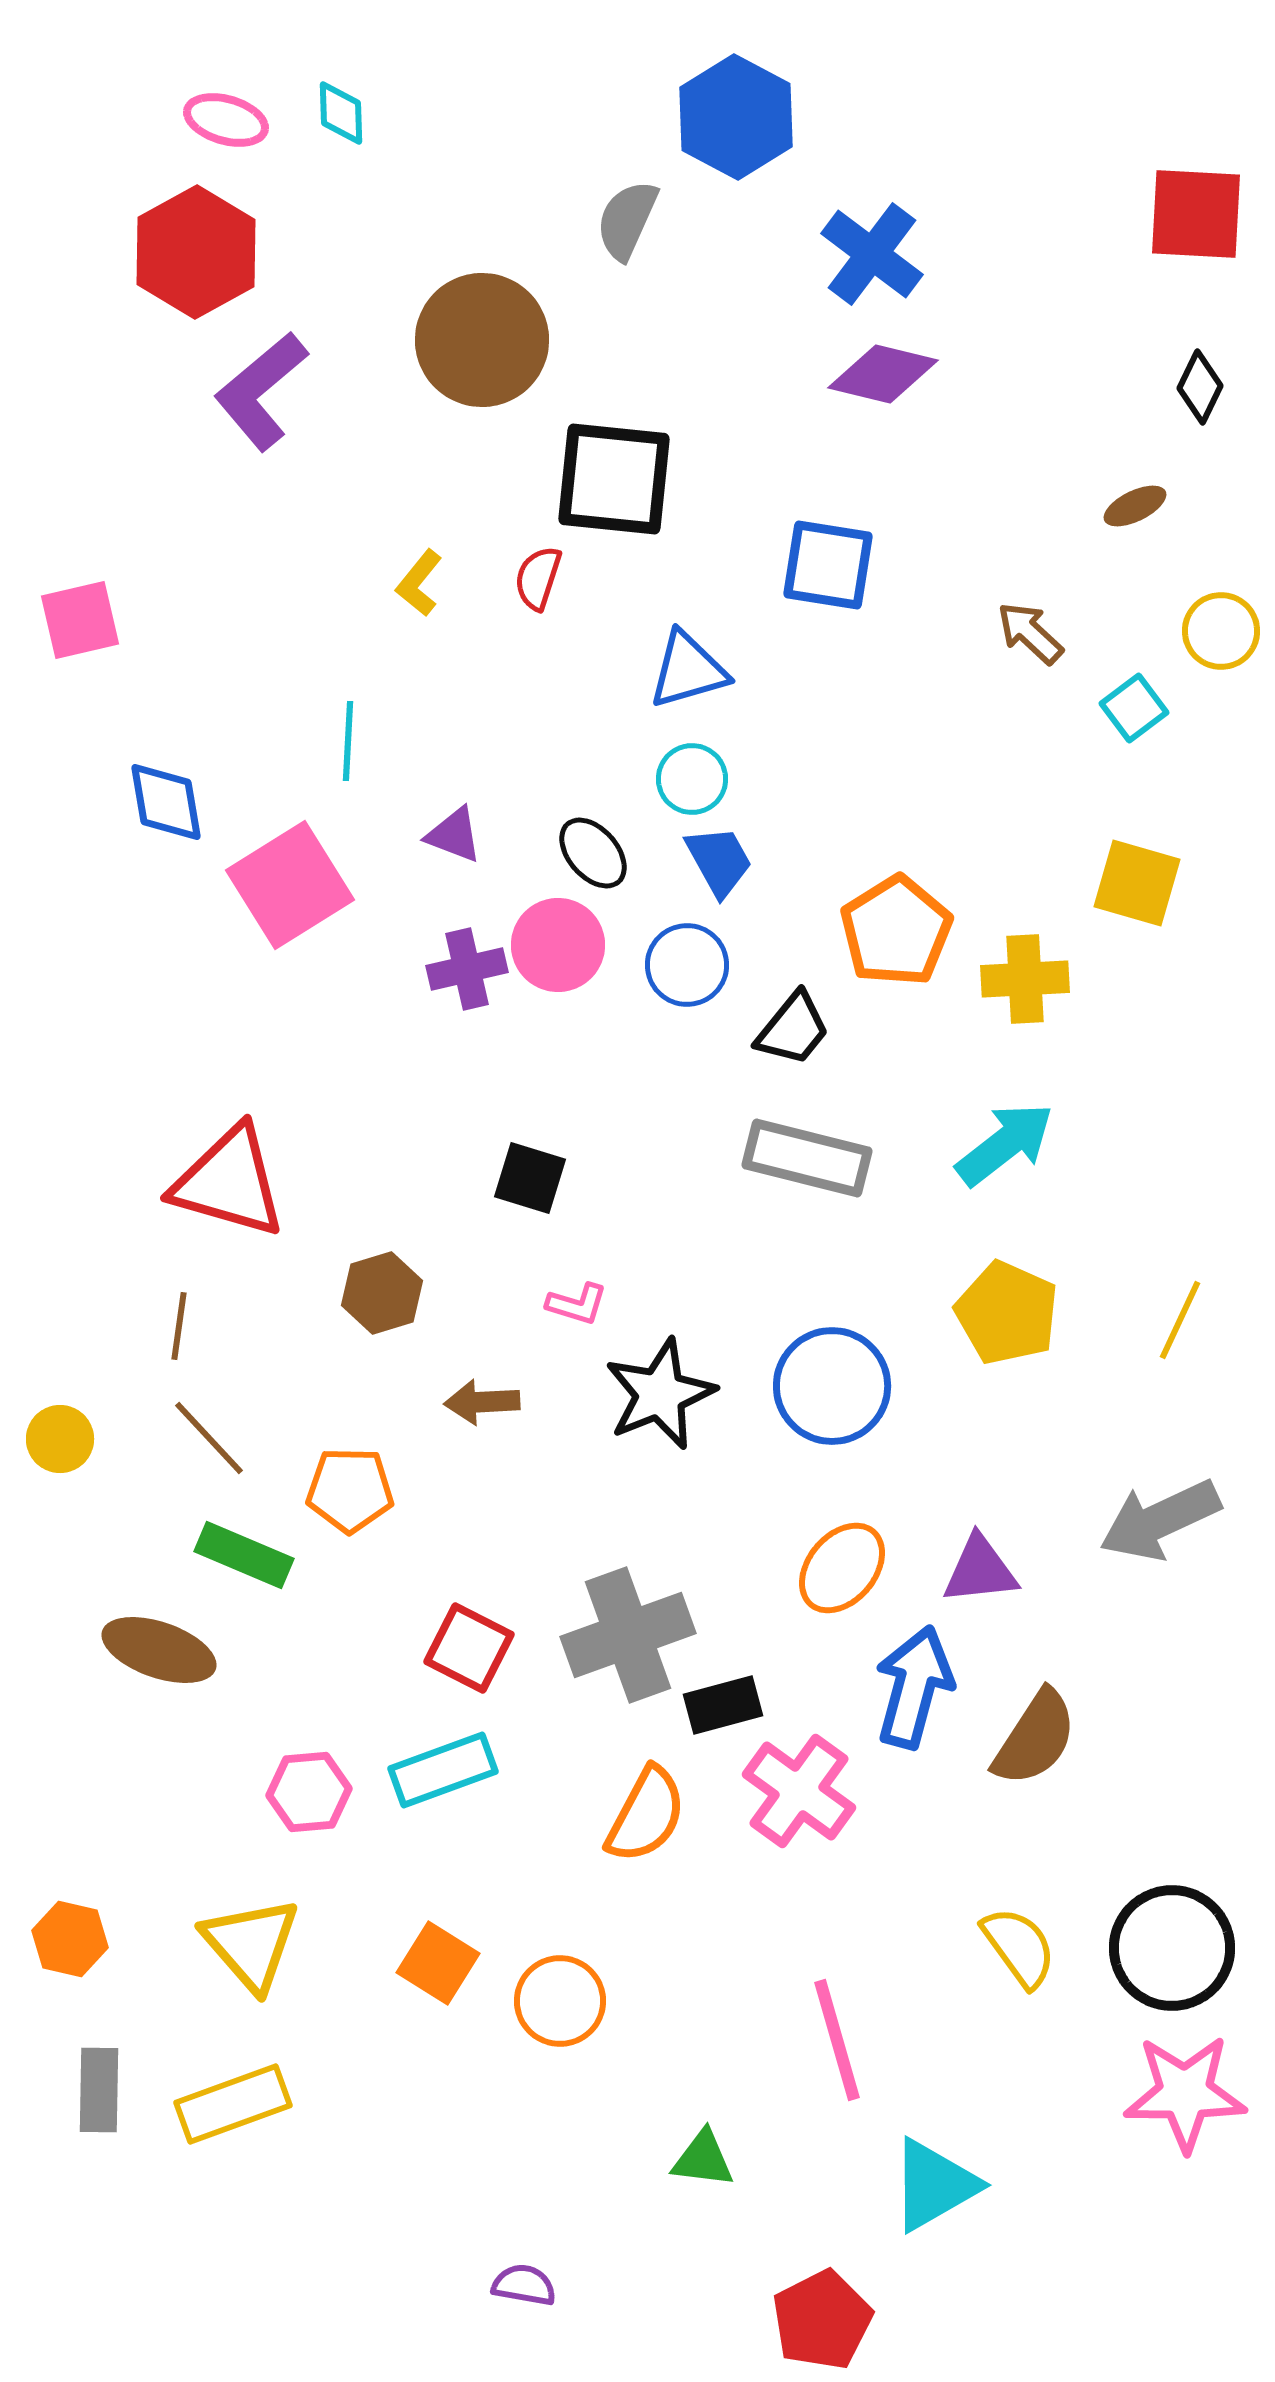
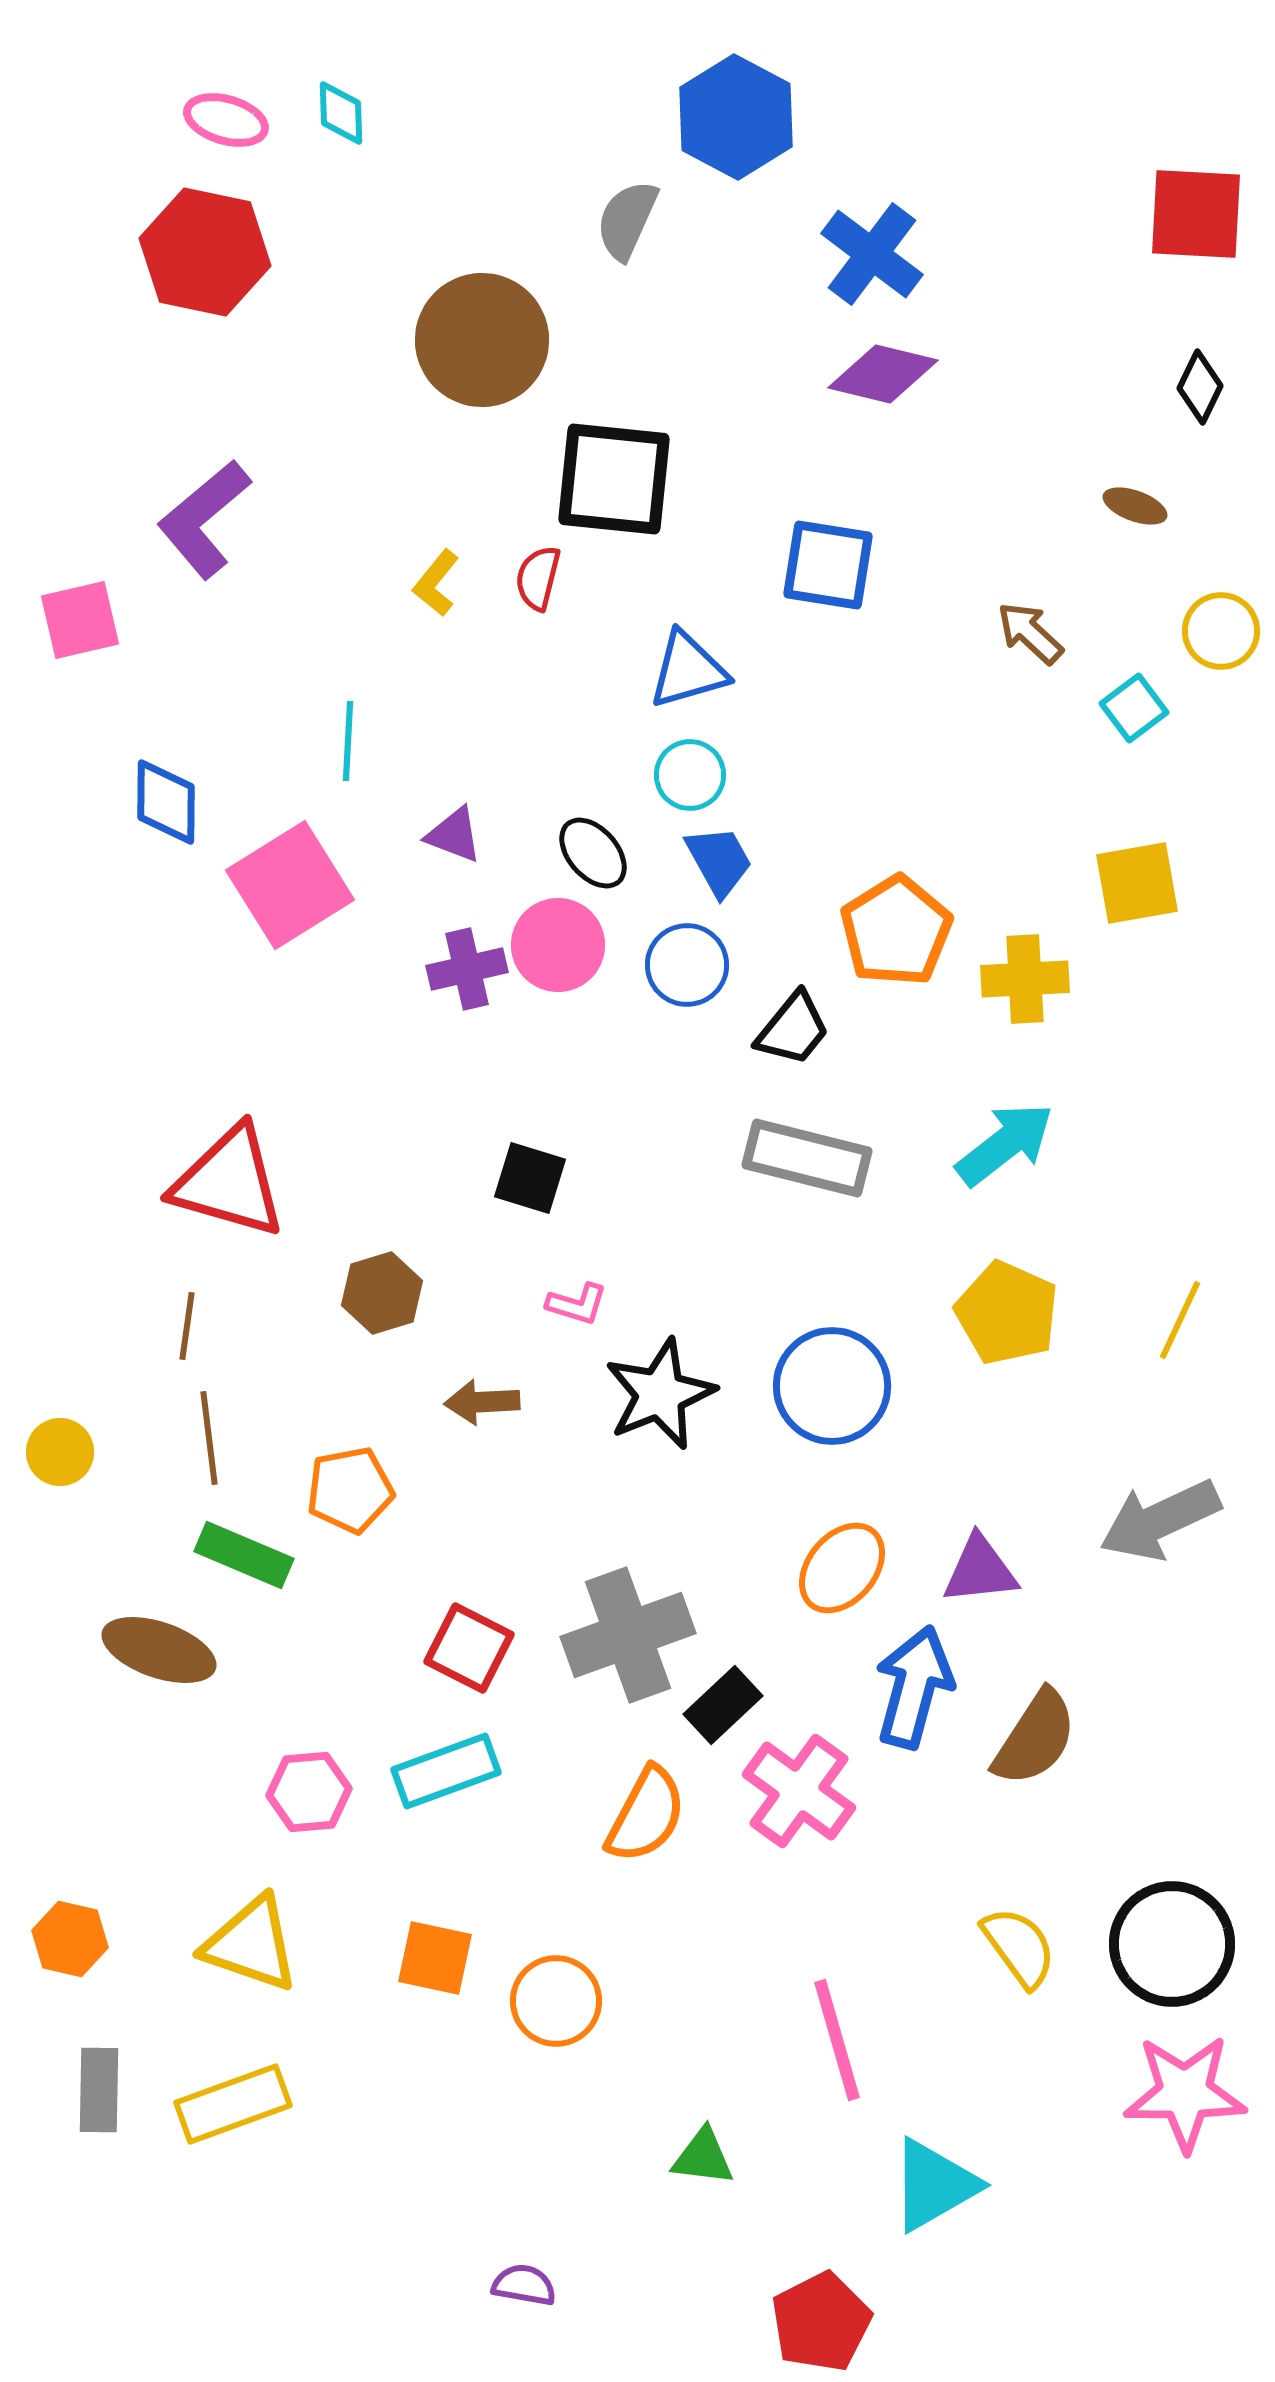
red hexagon at (196, 252): moved 9 px right; rotated 19 degrees counterclockwise
purple L-shape at (261, 391): moved 57 px left, 128 px down
brown ellipse at (1135, 506): rotated 46 degrees clockwise
red semicircle at (538, 578): rotated 4 degrees counterclockwise
yellow L-shape at (419, 583): moved 17 px right
cyan circle at (692, 779): moved 2 px left, 4 px up
blue diamond at (166, 802): rotated 10 degrees clockwise
yellow square at (1137, 883): rotated 26 degrees counterclockwise
brown line at (179, 1326): moved 8 px right
brown line at (209, 1438): rotated 36 degrees clockwise
yellow circle at (60, 1439): moved 13 px down
orange pentagon at (350, 1490): rotated 12 degrees counterclockwise
black rectangle at (723, 1705): rotated 28 degrees counterclockwise
cyan rectangle at (443, 1770): moved 3 px right, 1 px down
yellow triangle at (251, 1944): rotated 30 degrees counterclockwise
black circle at (1172, 1948): moved 4 px up
orange square at (438, 1963): moved 3 px left, 5 px up; rotated 20 degrees counterclockwise
orange circle at (560, 2001): moved 4 px left
green triangle at (703, 2159): moved 2 px up
red pentagon at (822, 2320): moved 1 px left, 2 px down
